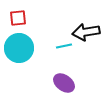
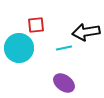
red square: moved 18 px right, 7 px down
cyan line: moved 2 px down
